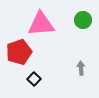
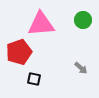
gray arrow: rotated 136 degrees clockwise
black square: rotated 32 degrees counterclockwise
